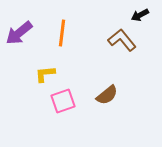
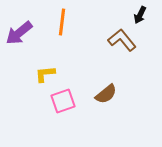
black arrow: rotated 36 degrees counterclockwise
orange line: moved 11 px up
brown semicircle: moved 1 px left, 1 px up
